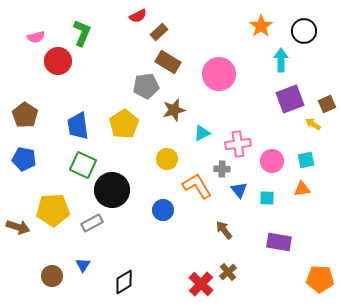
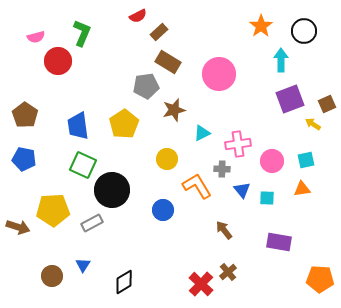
blue triangle at (239, 190): moved 3 px right
